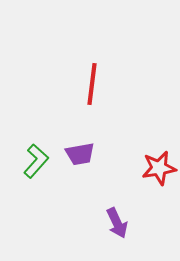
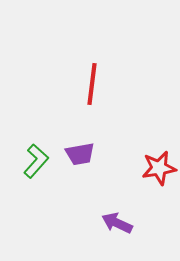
purple arrow: rotated 140 degrees clockwise
